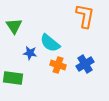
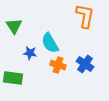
cyan semicircle: rotated 20 degrees clockwise
blue cross: rotated 24 degrees counterclockwise
